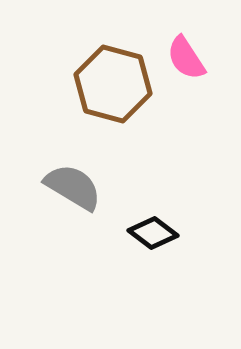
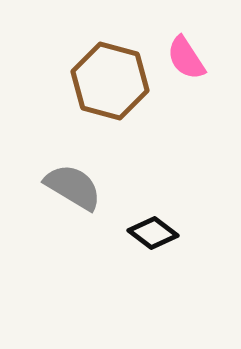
brown hexagon: moved 3 px left, 3 px up
